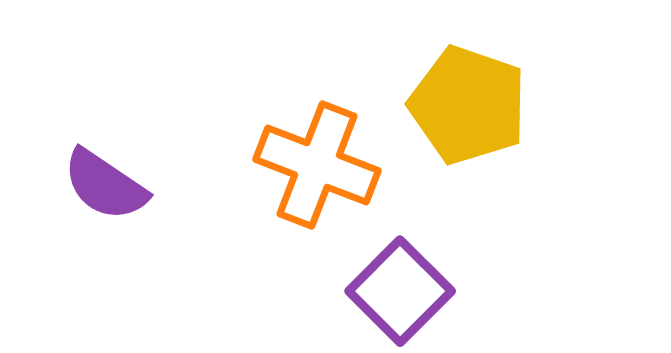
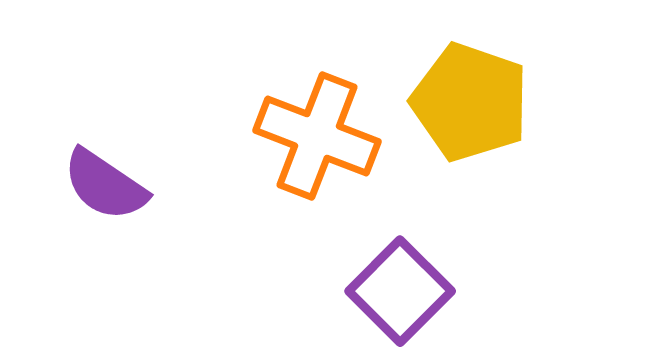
yellow pentagon: moved 2 px right, 3 px up
orange cross: moved 29 px up
